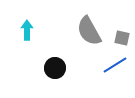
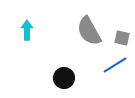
black circle: moved 9 px right, 10 px down
